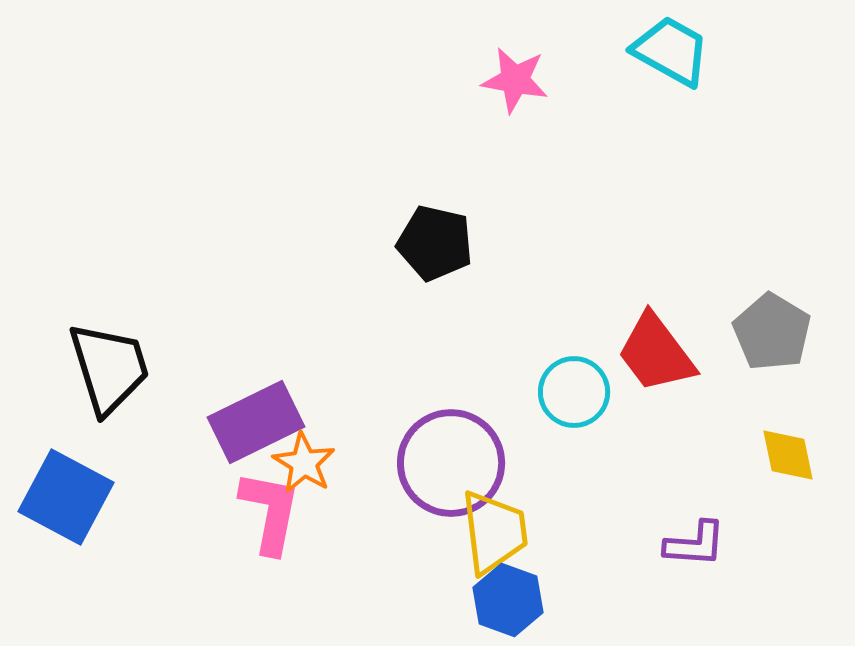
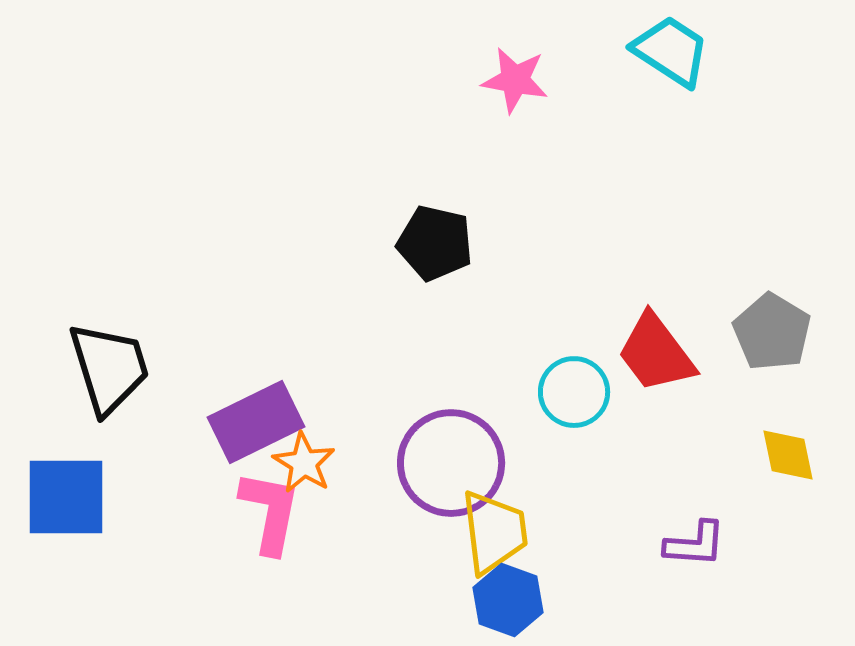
cyan trapezoid: rotated 4 degrees clockwise
blue square: rotated 28 degrees counterclockwise
